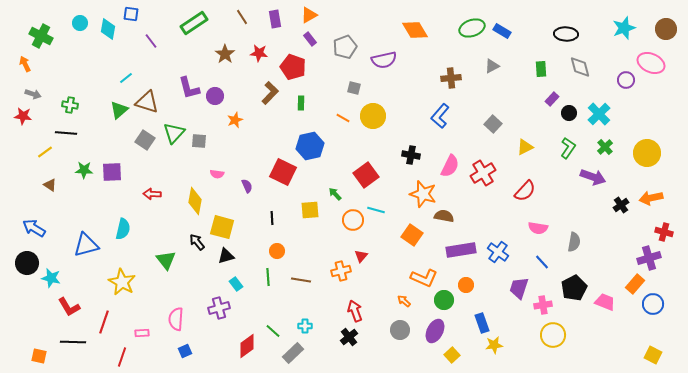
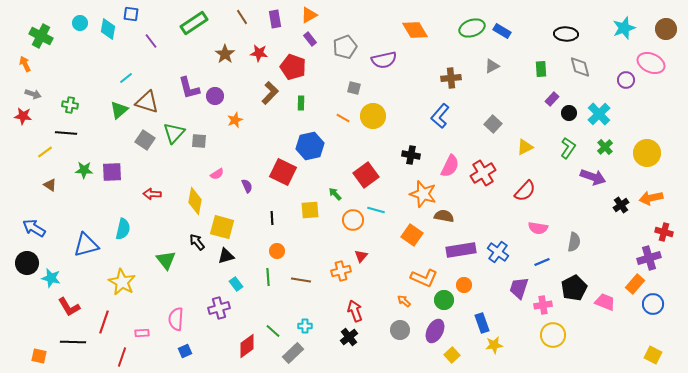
pink semicircle at (217, 174): rotated 40 degrees counterclockwise
blue line at (542, 262): rotated 70 degrees counterclockwise
orange circle at (466, 285): moved 2 px left
